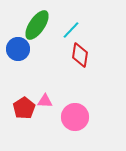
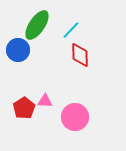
blue circle: moved 1 px down
red diamond: rotated 10 degrees counterclockwise
